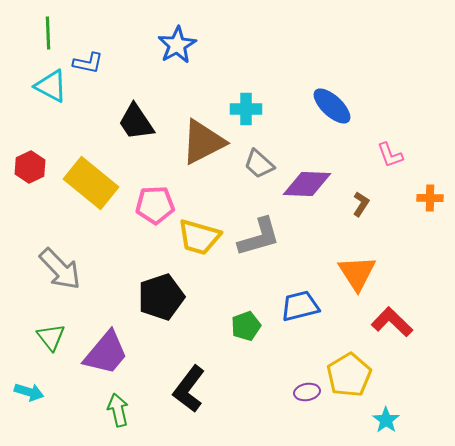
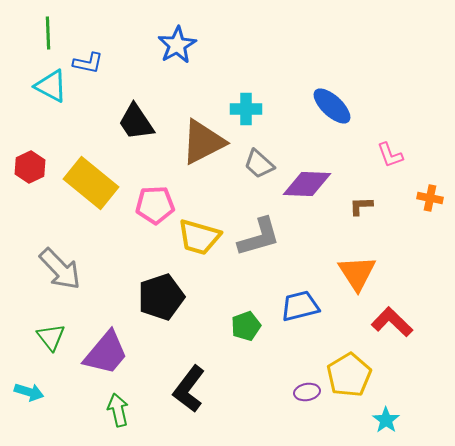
orange cross: rotated 10 degrees clockwise
brown L-shape: moved 2 px down; rotated 125 degrees counterclockwise
